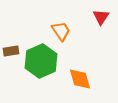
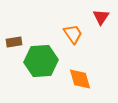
orange trapezoid: moved 12 px right, 3 px down
brown rectangle: moved 3 px right, 9 px up
green hexagon: rotated 20 degrees clockwise
